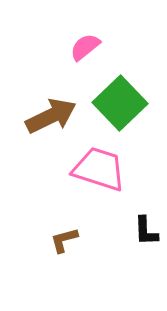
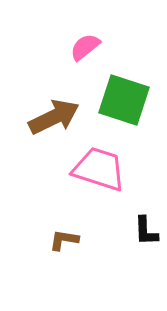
green square: moved 4 px right, 3 px up; rotated 28 degrees counterclockwise
brown arrow: moved 3 px right, 1 px down
brown L-shape: rotated 24 degrees clockwise
